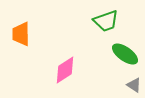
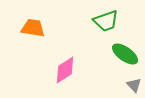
orange trapezoid: moved 12 px right, 6 px up; rotated 100 degrees clockwise
gray triangle: rotated 14 degrees clockwise
